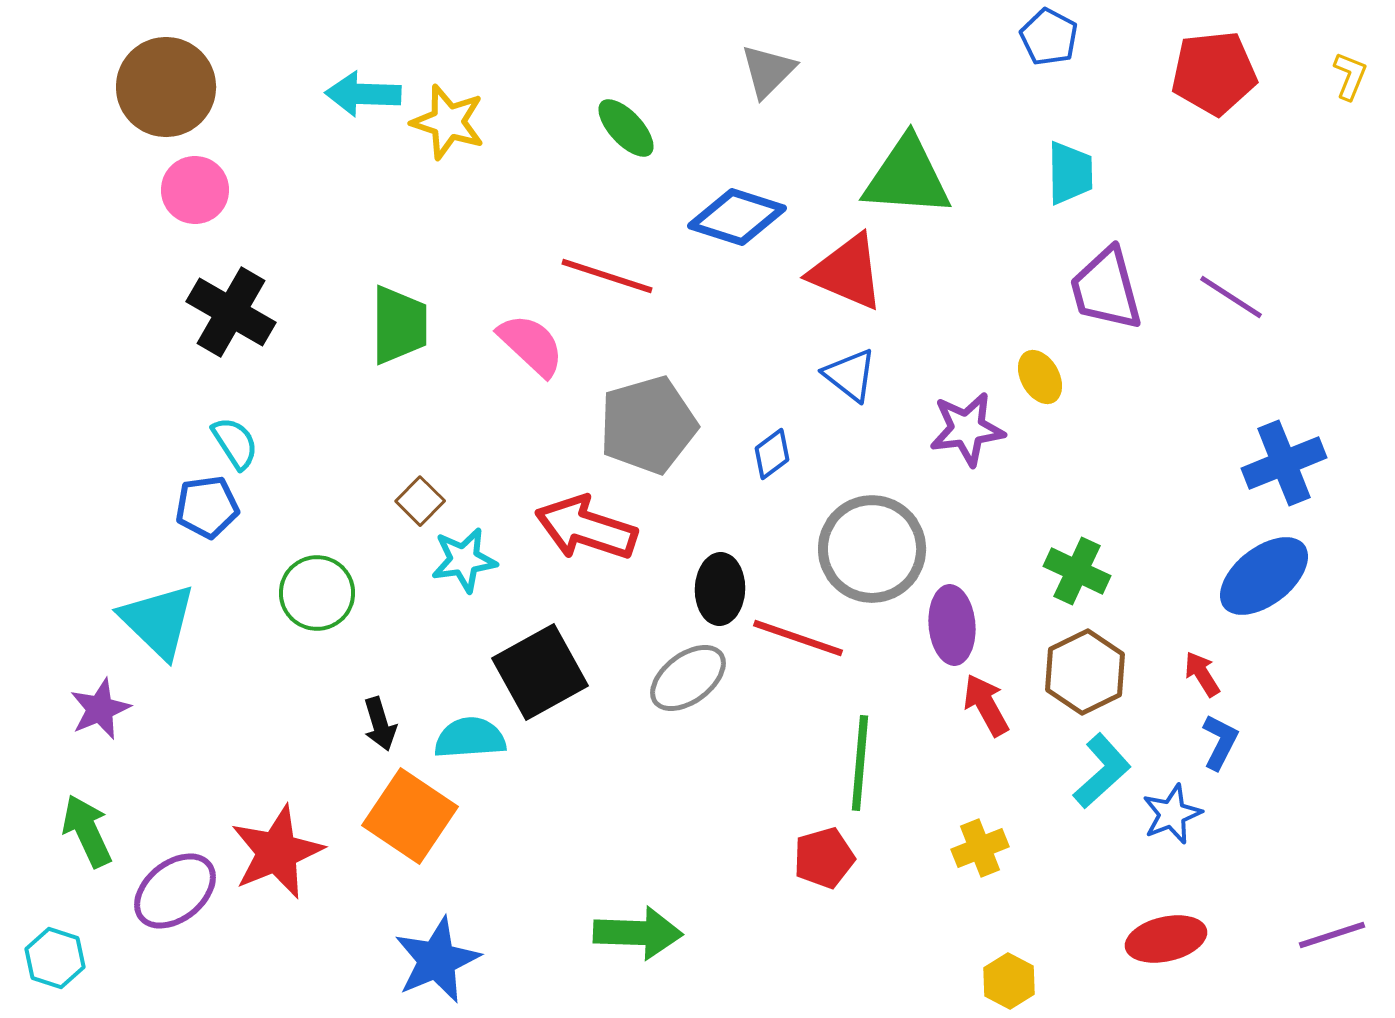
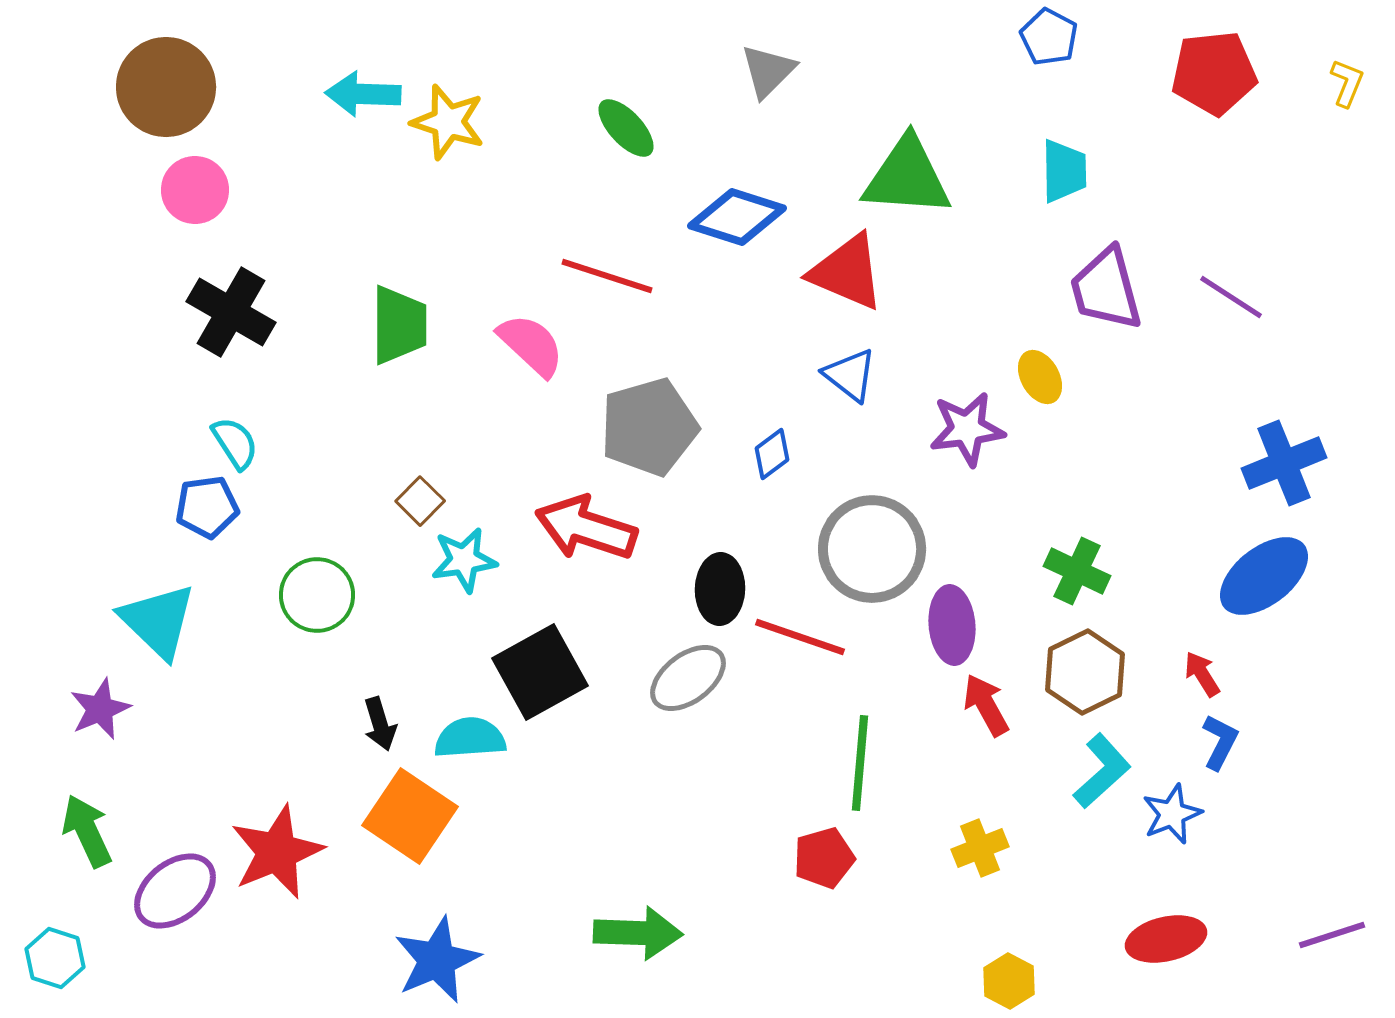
yellow L-shape at (1350, 76): moved 3 px left, 7 px down
cyan trapezoid at (1070, 173): moved 6 px left, 2 px up
gray pentagon at (648, 425): moved 1 px right, 2 px down
green circle at (317, 593): moved 2 px down
red line at (798, 638): moved 2 px right, 1 px up
